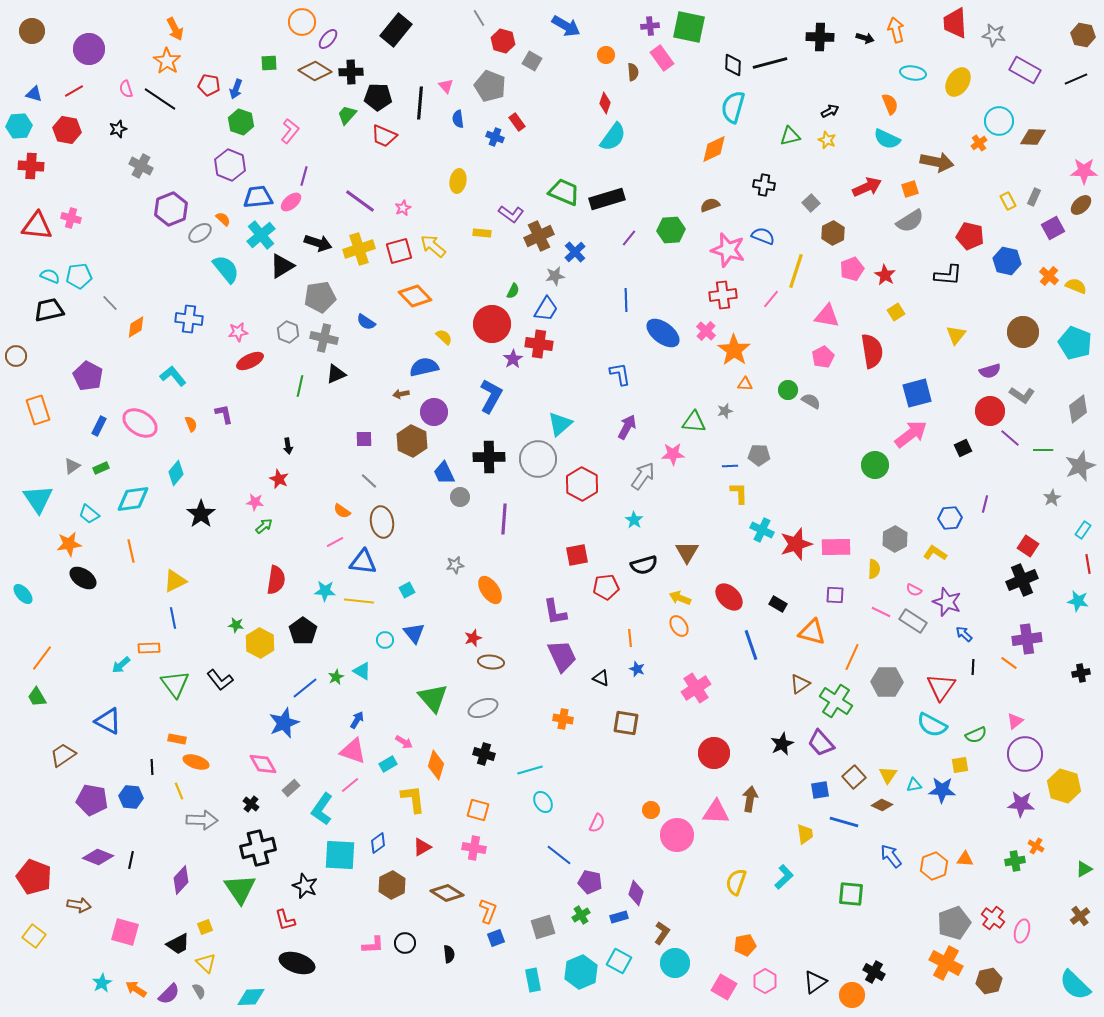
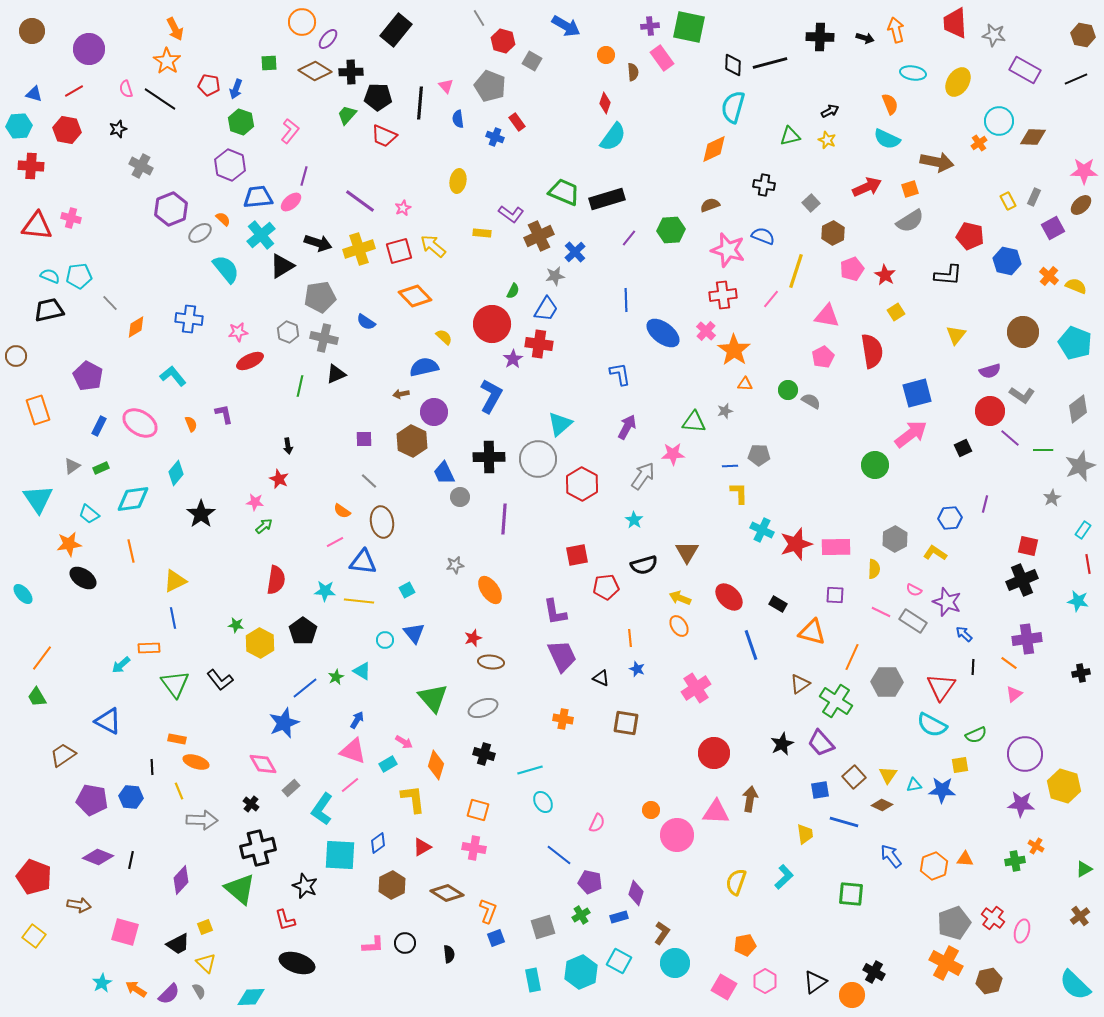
red square at (1028, 546): rotated 20 degrees counterclockwise
pink triangle at (1015, 721): moved 1 px left, 27 px up
green triangle at (240, 889): rotated 16 degrees counterclockwise
